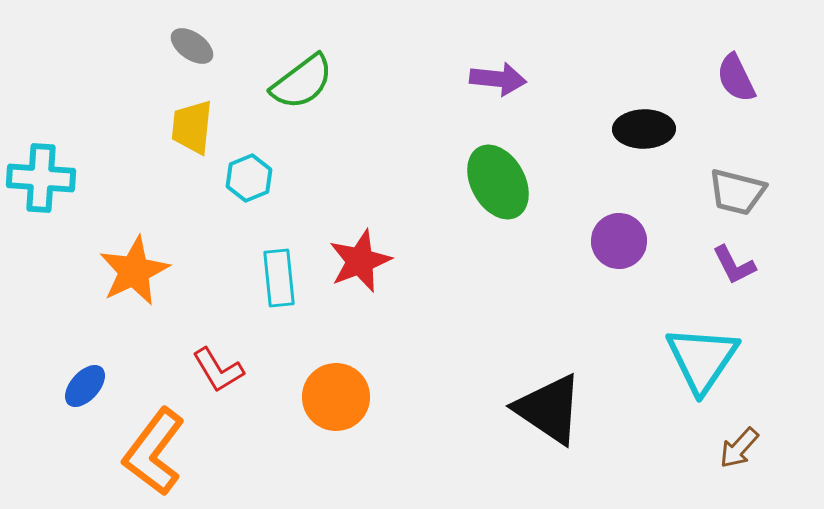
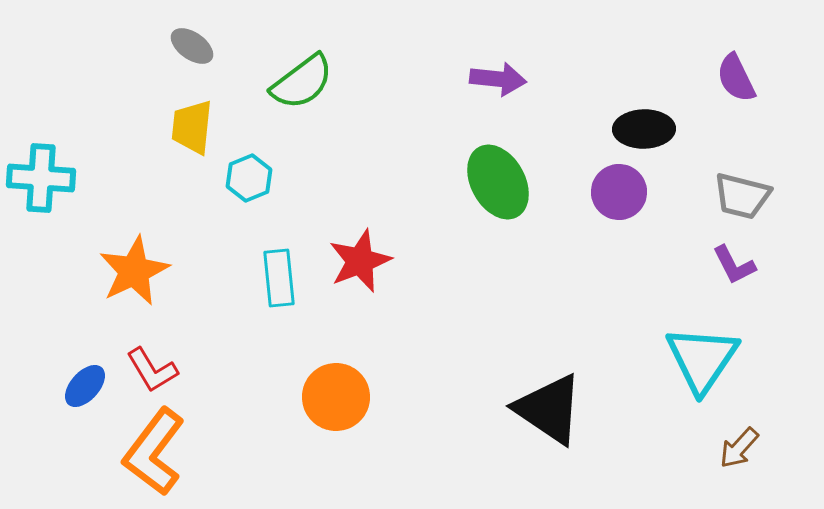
gray trapezoid: moved 5 px right, 4 px down
purple circle: moved 49 px up
red L-shape: moved 66 px left
